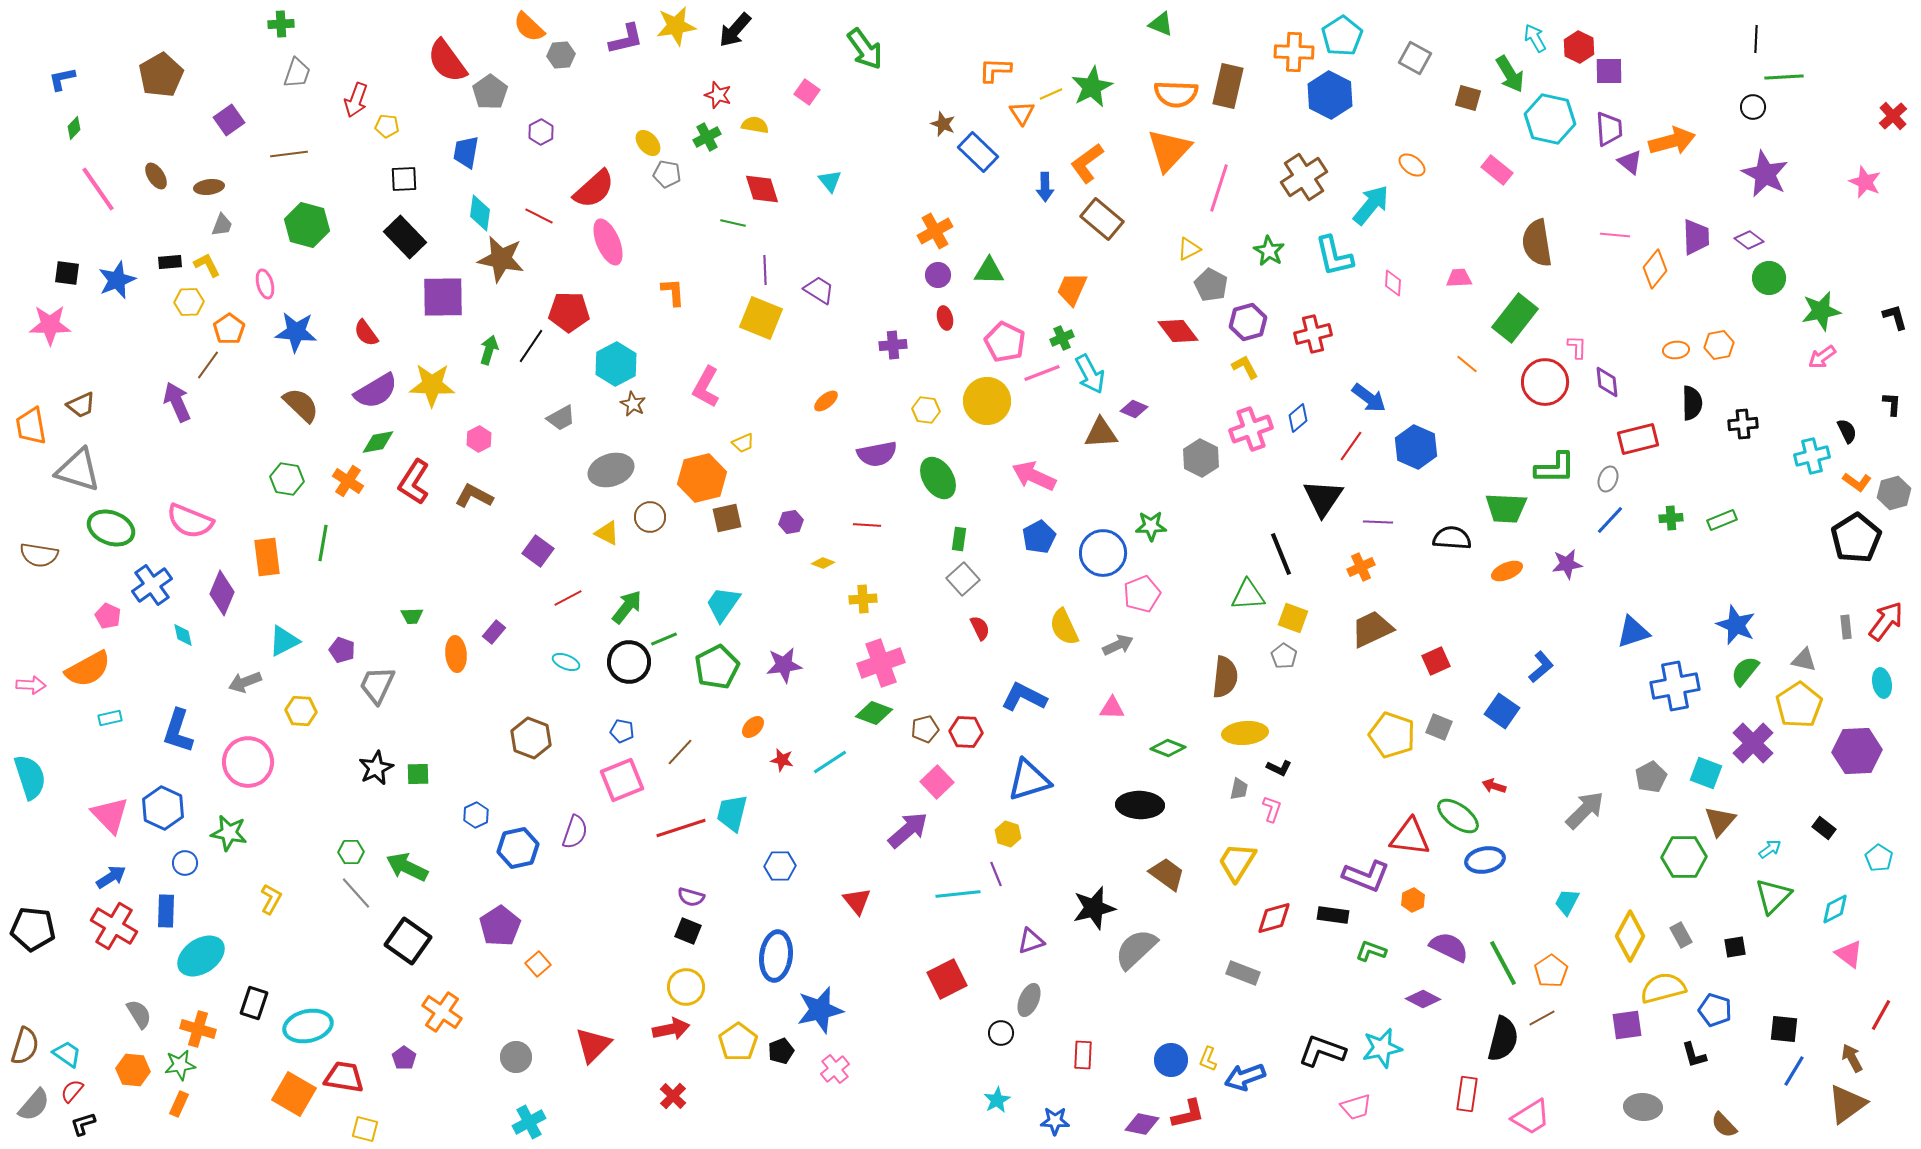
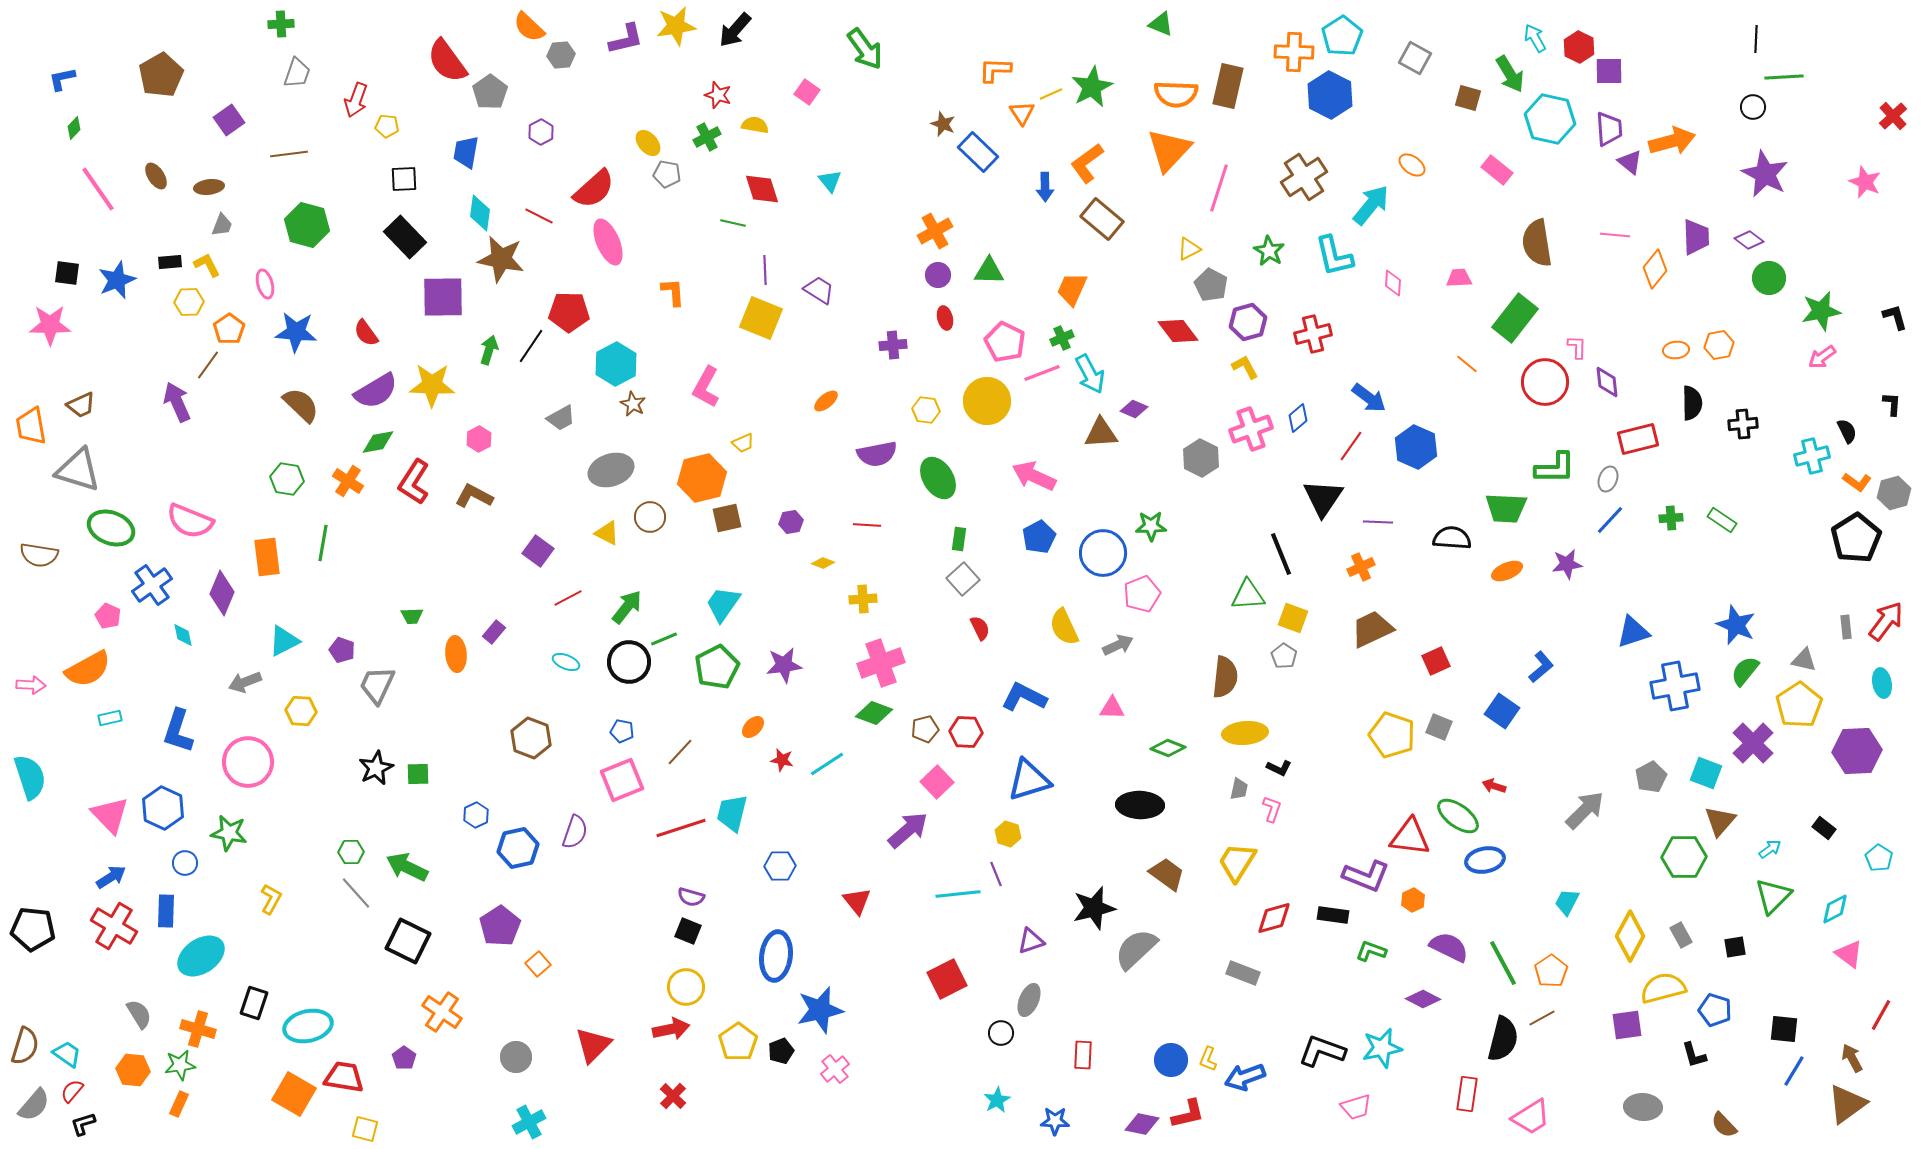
green rectangle at (1722, 520): rotated 56 degrees clockwise
cyan line at (830, 762): moved 3 px left, 2 px down
black square at (408, 941): rotated 9 degrees counterclockwise
